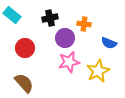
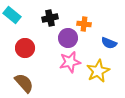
purple circle: moved 3 px right
pink star: moved 1 px right
